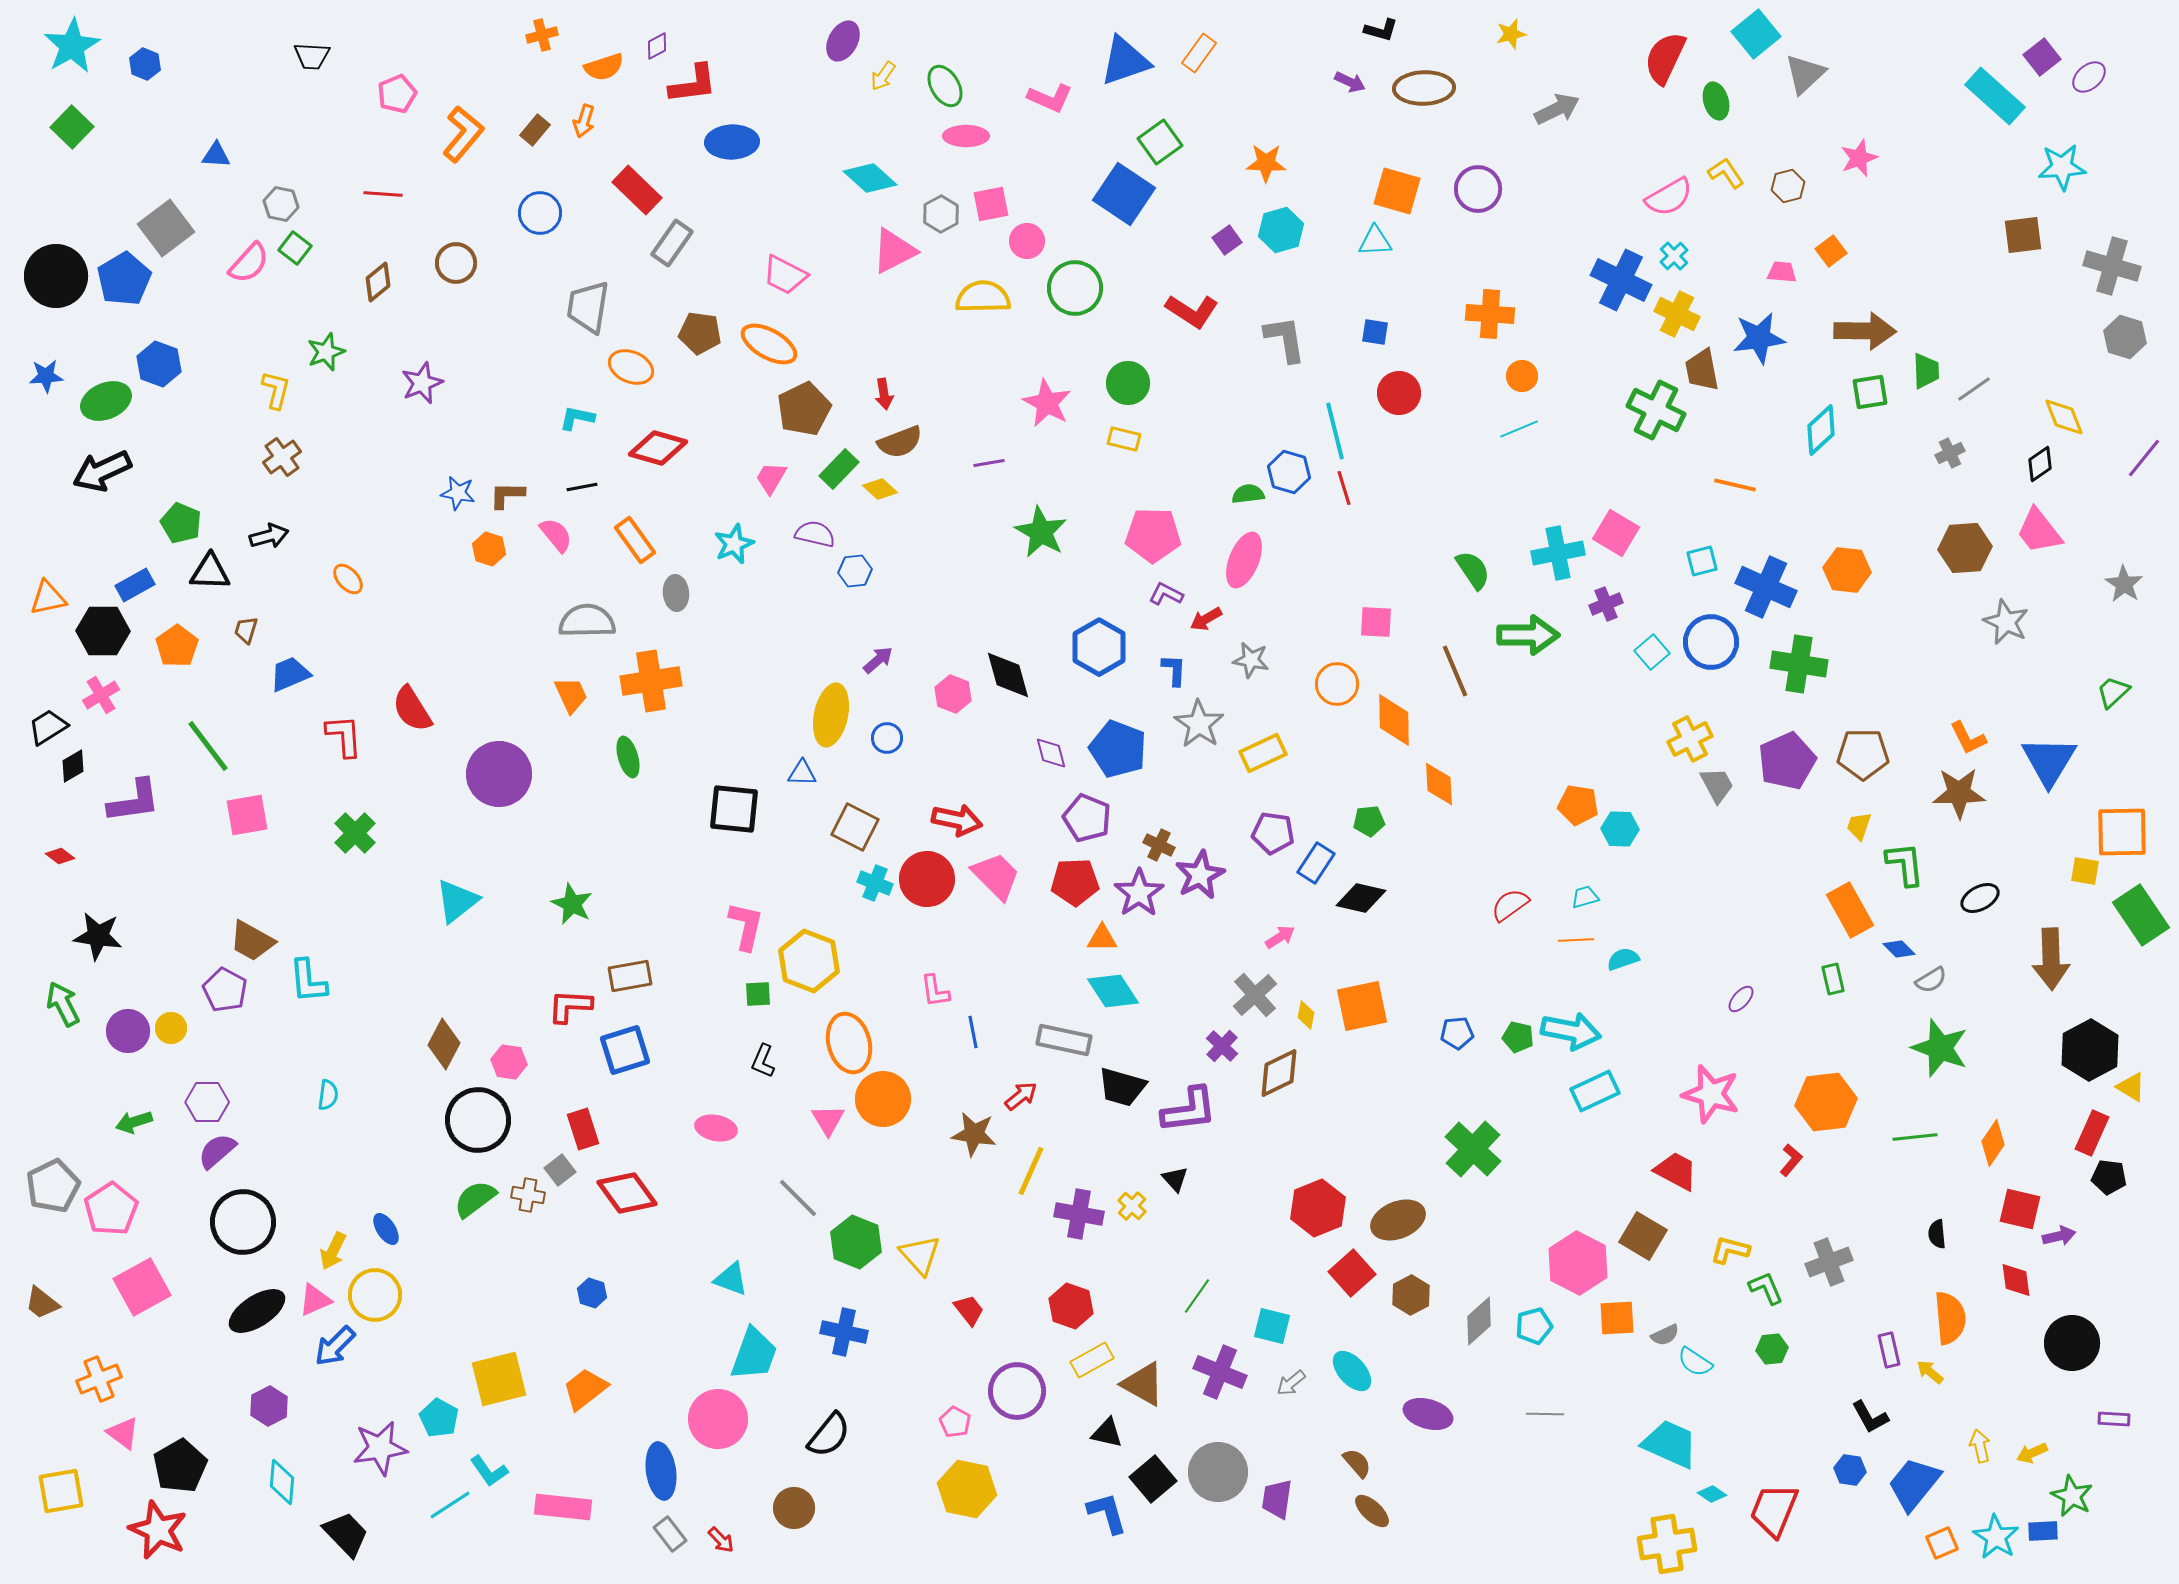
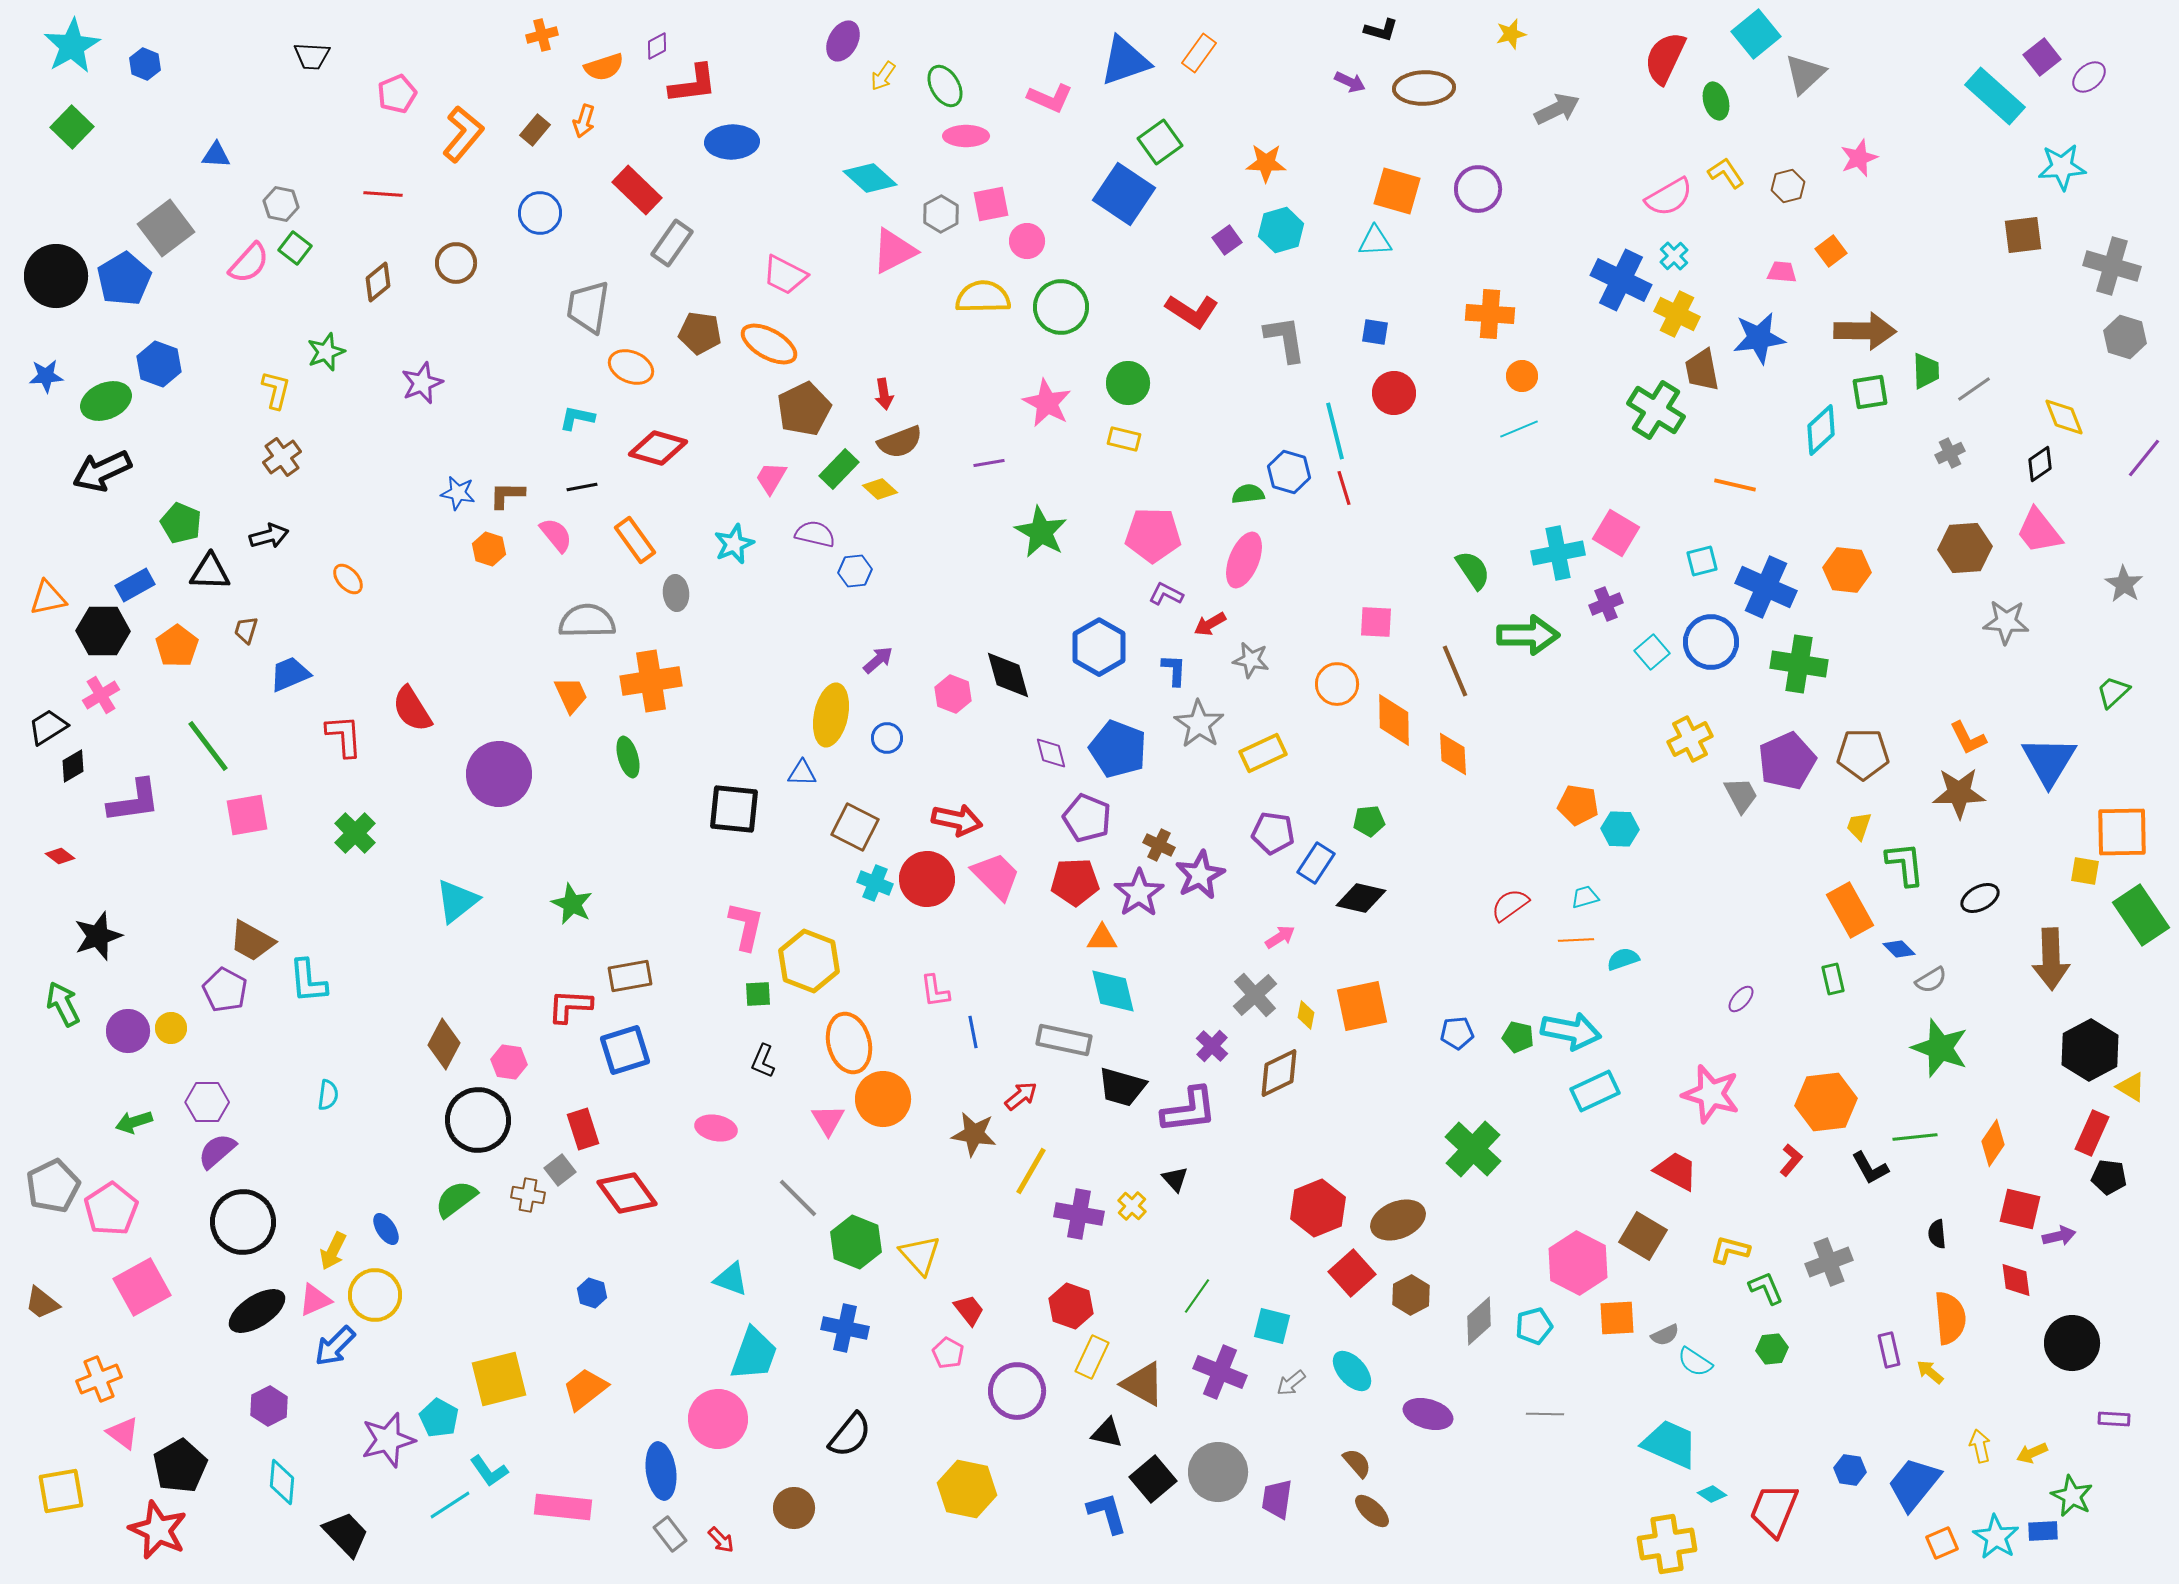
green circle at (1075, 288): moved 14 px left, 19 px down
red circle at (1399, 393): moved 5 px left
green cross at (1656, 410): rotated 6 degrees clockwise
red arrow at (1206, 619): moved 4 px right, 5 px down
gray star at (2006, 622): rotated 21 degrees counterclockwise
orange diamond at (1439, 784): moved 14 px right, 30 px up
gray trapezoid at (1717, 785): moved 24 px right, 10 px down
black star at (98, 936): rotated 27 degrees counterclockwise
cyan diamond at (1113, 991): rotated 20 degrees clockwise
purple cross at (1222, 1046): moved 10 px left
yellow line at (1031, 1171): rotated 6 degrees clockwise
green semicircle at (475, 1199): moved 19 px left
blue cross at (844, 1332): moved 1 px right, 4 px up
yellow rectangle at (1092, 1360): moved 3 px up; rotated 36 degrees counterclockwise
black L-shape at (1870, 1417): moved 249 px up
pink pentagon at (955, 1422): moved 7 px left, 69 px up
black semicircle at (829, 1435): moved 21 px right
purple star at (380, 1448): moved 8 px right, 8 px up; rotated 6 degrees counterclockwise
